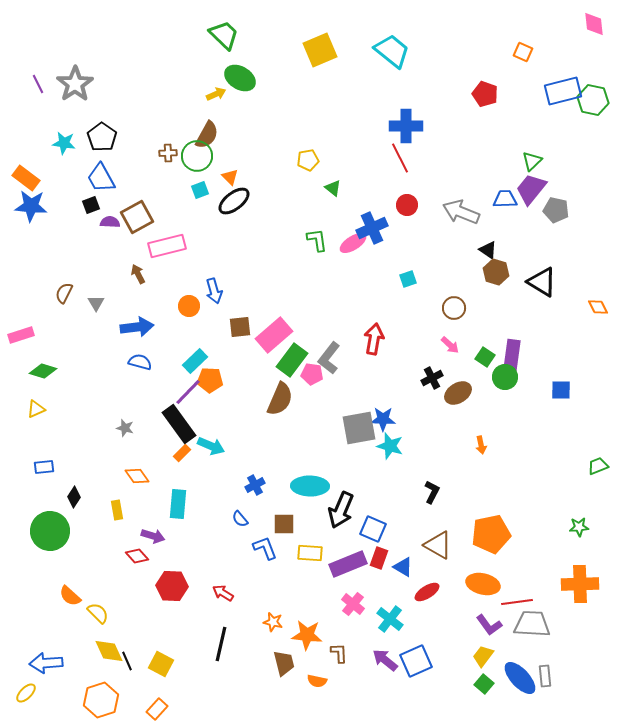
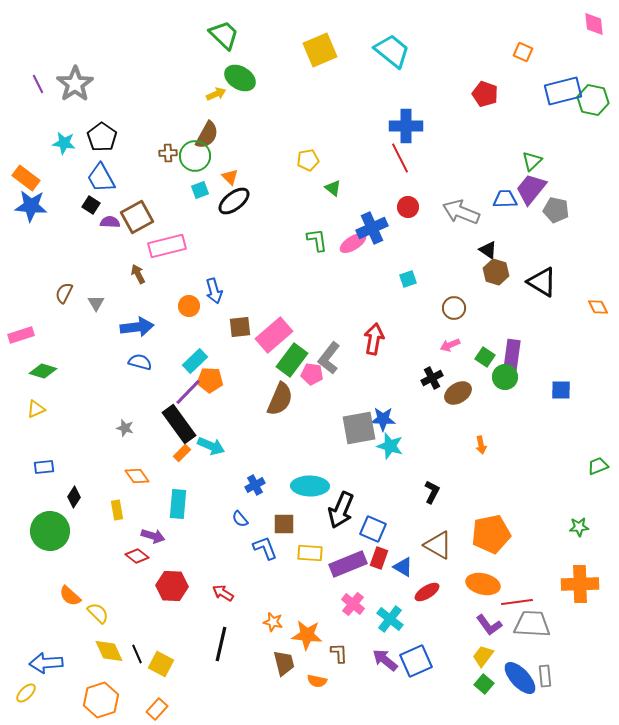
green circle at (197, 156): moved 2 px left
black square at (91, 205): rotated 36 degrees counterclockwise
red circle at (407, 205): moved 1 px right, 2 px down
pink arrow at (450, 345): rotated 114 degrees clockwise
red diamond at (137, 556): rotated 10 degrees counterclockwise
black line at (127, 661): moved 10 px right, 7 px up
